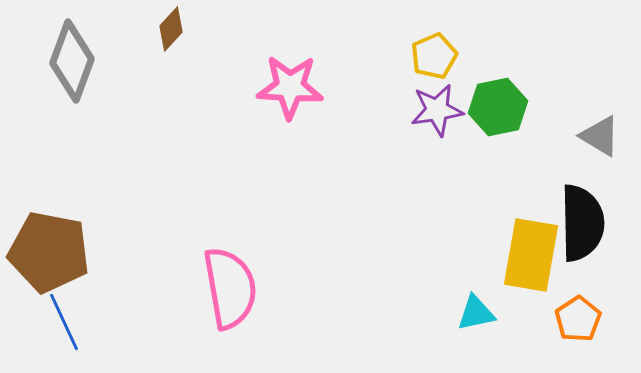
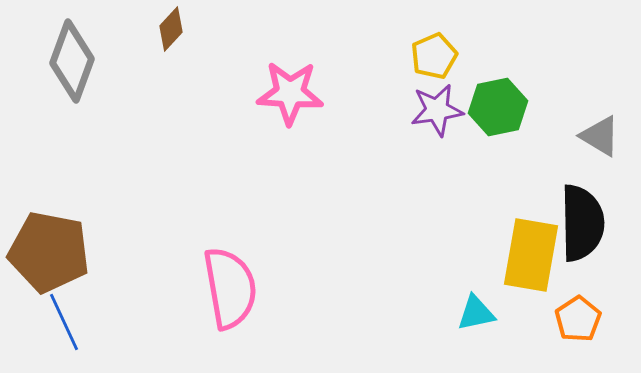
pink star: moved 6 px down
